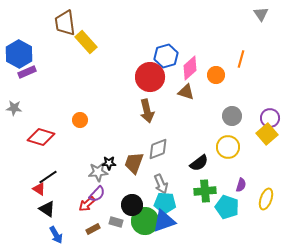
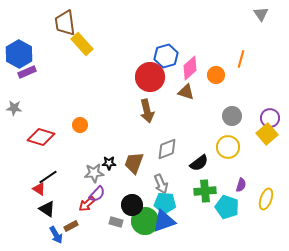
yellow rectangle at (86, 42): moved 4 px left, 2 px down
orange circle at (80, 120): moved 5 px down
gray diamond at (158, 149): moved 9 px right
gray star at (98, 172): moved 4 px left, 1 px down
brown rectangle at (93, 229): moved 22 px left, 3 px up
